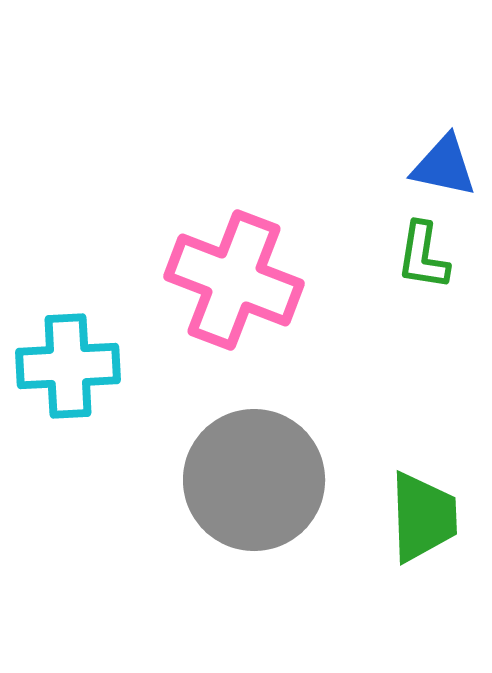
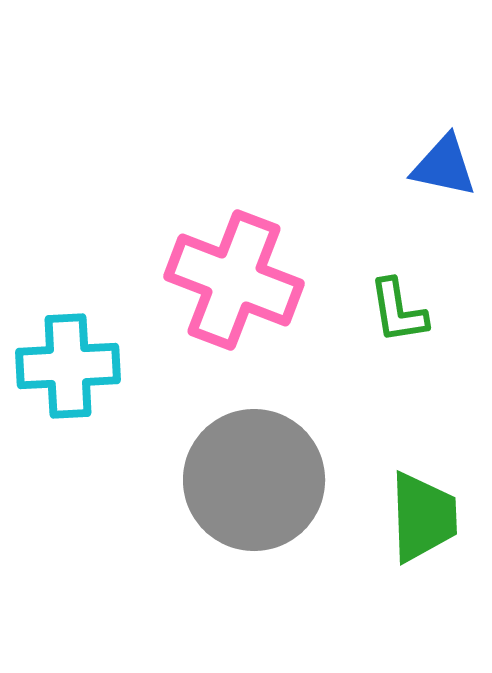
green L-shape: moved 25 px left, 55 px down; rotated 18 degrees counterclockwise
